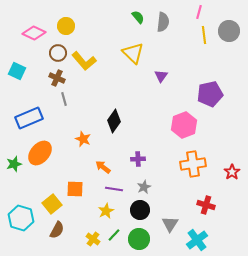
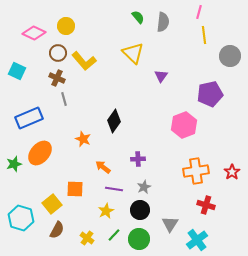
gray circle: moved 1 px right, 25 px down
orange cross: moved 3 px right, 7 px down
yellow cross: moved 6 px left, 1 px up
